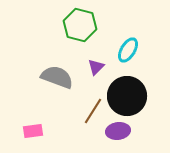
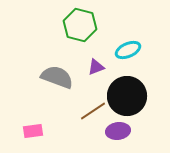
cyan ellipse: rotated 35 degrees clockwise
purple triangle: rotated 24 degrees clockwise
brown line: rotated 24 degrees clockwise
